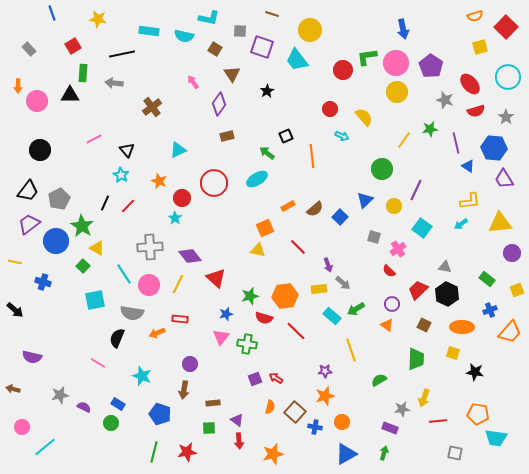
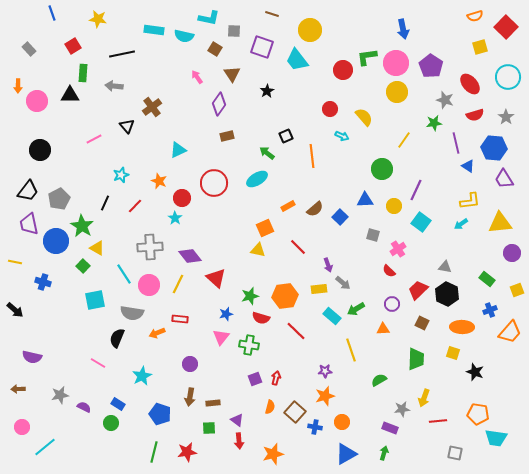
cyan rectangle at (149, 31): moved 5 px right, 1 px up
gray square at (240, 31): moved 6 px left
pink arrow at (193, 82): moved 4 px right, 5 px up
gray arrow at (114, 83): moved 3 px down
red semicircle at (476, 111): moved 1 px left, 4 px down
green star at (430, 129): moved 4 px right, 6 px up
black triangle at (127, 150): moved 24 px up
cyan star at (121, 175): rotated 21 degrees clockwise
blue triangle at (365, 200): rotated 42 degrees clockwise
red line at (128, 206): moved 7 px right
purple trapezoid at (29, 224): rotated 65 degrees counterclockwise
cyan square at (422, 228): moved 1 px left, 6 px up
gray square at (374, 237): moved 1 px left, 2 px up
red semicircle at (264, 318): moved 3 px left
orange triangle at (387, 325): moved 4 px left, 4 px down; rotated 40 degrees counterclockwise
brown square at (424, 325): moved 2 px left, 2 px up
green cross at (247, 344): moved 2 px right, 1 px down
black star at (475, 372): rotated 12 degrees clockwise
cyan star at (142, 376): rotated 24 degrees clockwise
red arrow at (276, 378): rotated 72 degrees clockwise
brown arrow at (13, 389): moved 5 px right; rotated 16 degrees counterclockwise
brown arrow at (184, 390): moved 6 px right, 7 px down
